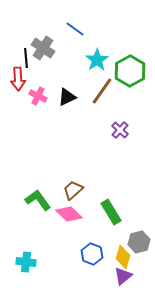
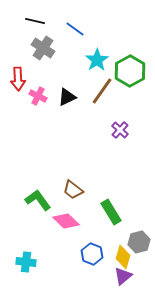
black line: moved 9 px right, 37 px up; rotated 72 degrees counterclockwise
brown trapezoid: rotated 100 degrees counterclockwise
pink diamond: moved 3 px left, 7 px down
